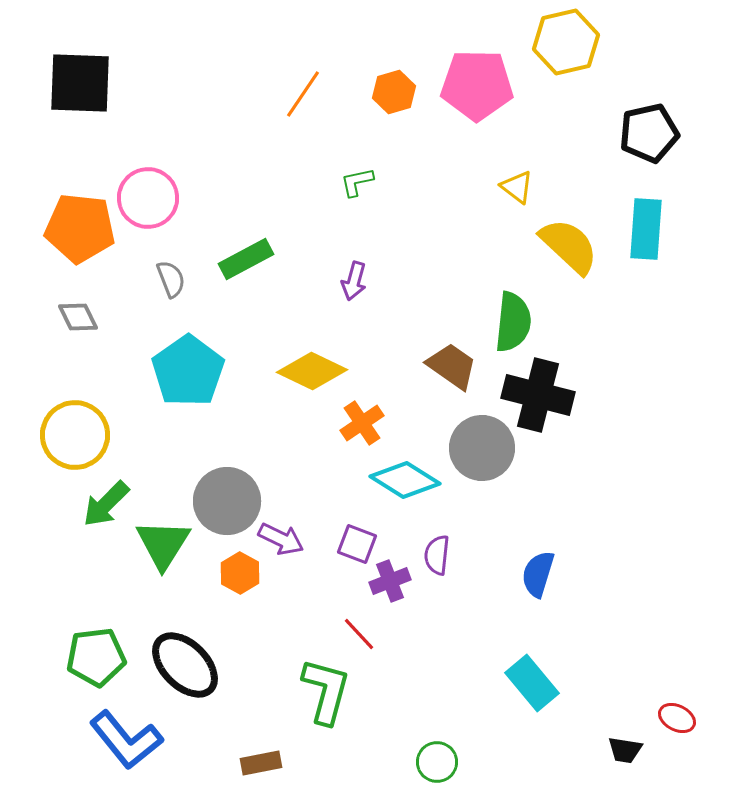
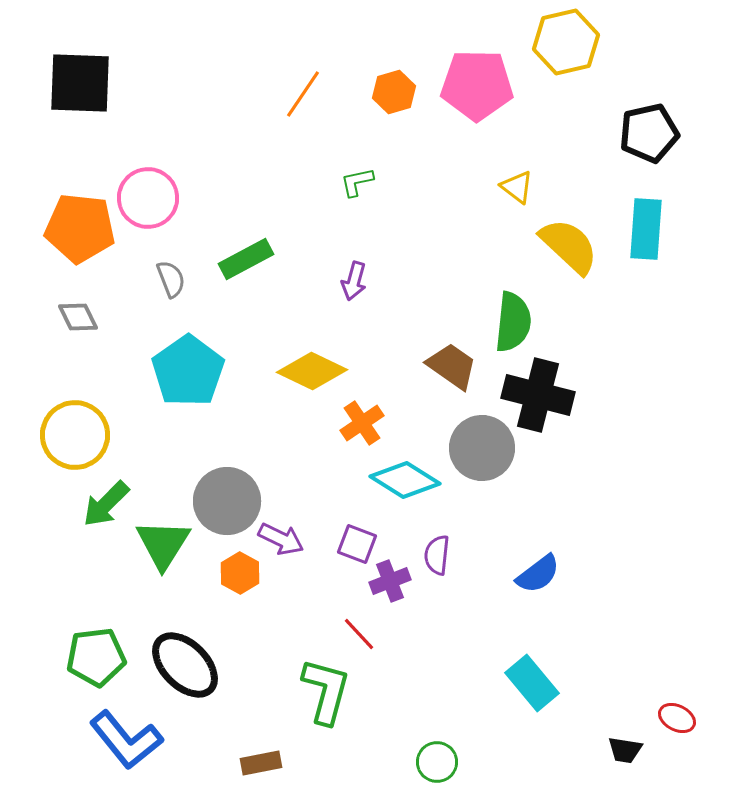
blue semicircle at (538, 574): rotated 144 degrees counterclockwise
